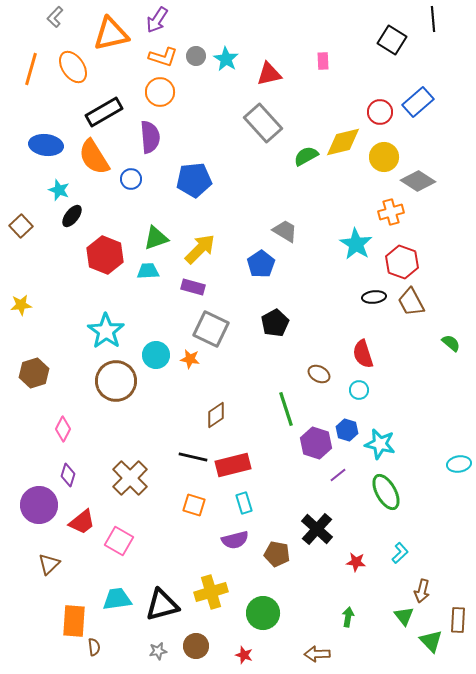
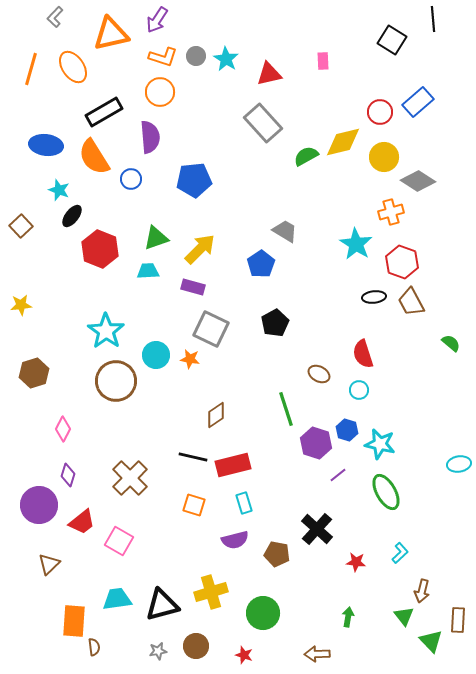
red hexagon at (105, 255): moved 5 px left, 6 px up
